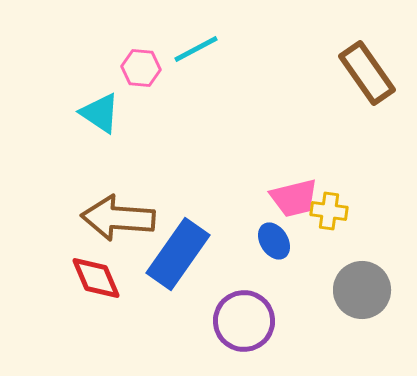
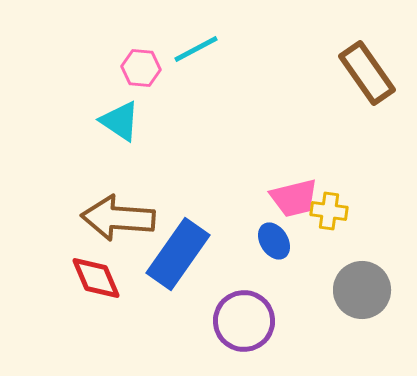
cyan triangle: moved 20 px right, 8 px down
